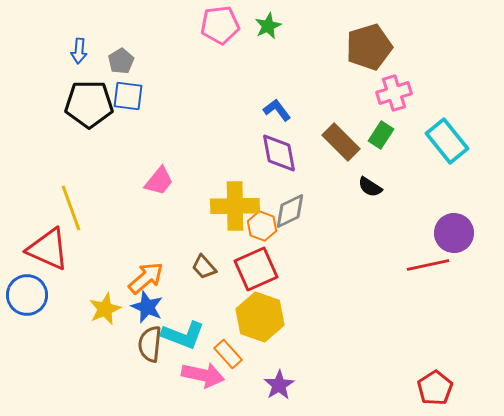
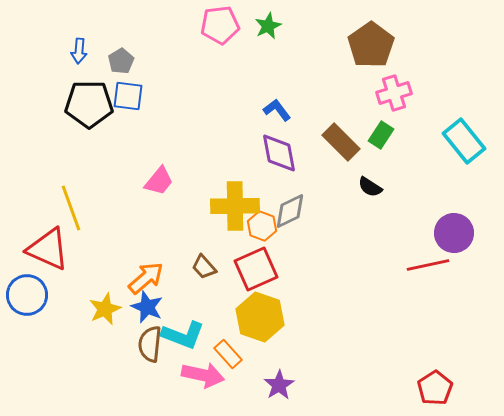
brown pentagon: moved 2 px right, 2 px up; rotated 18 degrees counterclockwise
cyan rectangle: moved 17 px right
